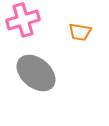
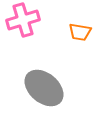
gray ellipse: moved 8 px right, 15 px down
